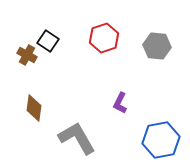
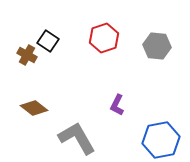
purple L-shape: moved 3 px left, 2 px down
brown diamond: rotated 60 degrees counterclockwise
